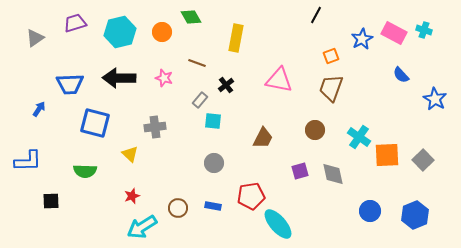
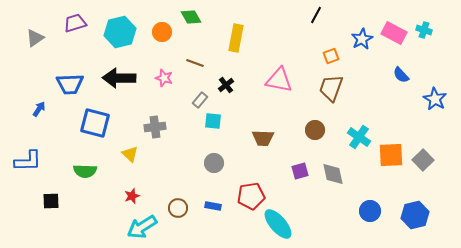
brown line at (197, 63): moved 2 px left
brown trapezoid at (263, 138): rotated 65 degrees clockwise
orange square at (387, 155): moved 4 px right
blue hexagon at (415, 215): rotated 8 degrees clockwise
